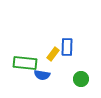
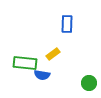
blue rectangle: moved 23 px up
yellow rectangle: rotated 16 degrees clockwise
green circle: moved 8 px right, 4 px down
